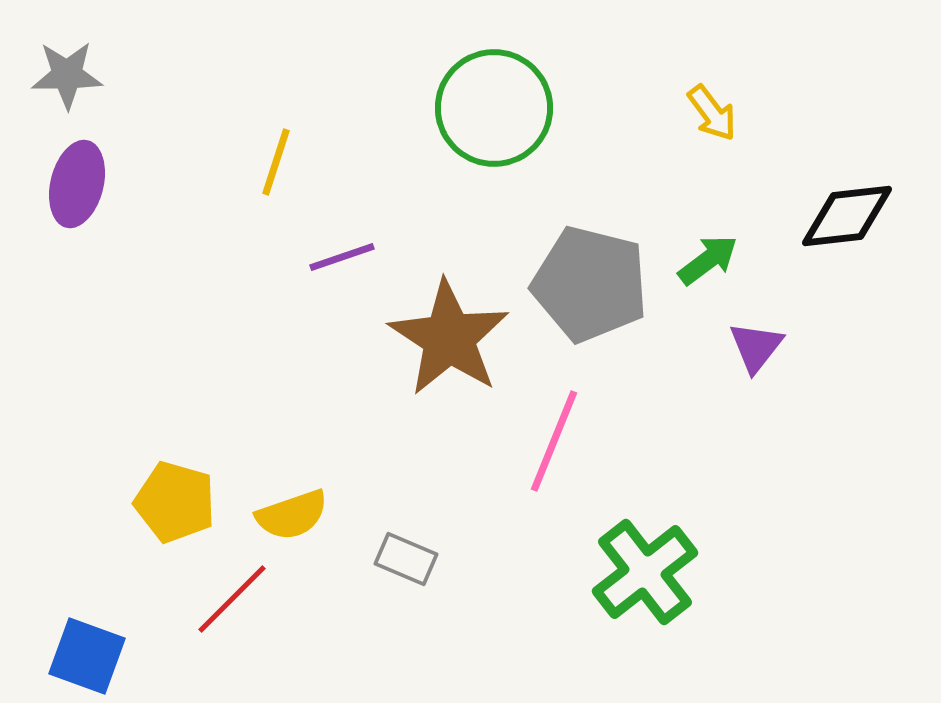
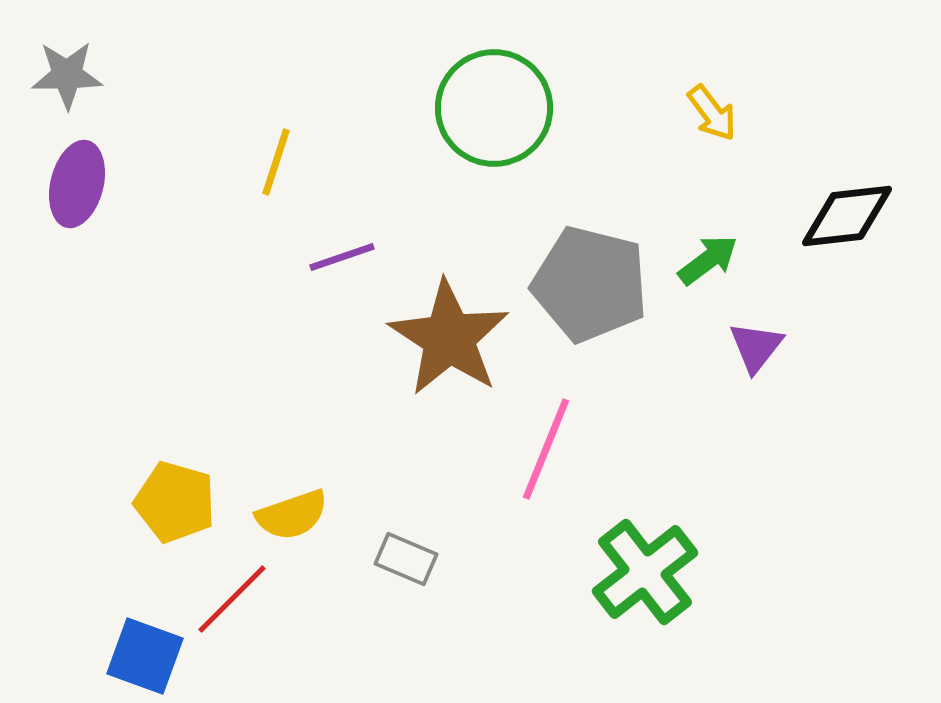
pink line: moved 8 px left, 8 px down
blue square: moved 58 px right
